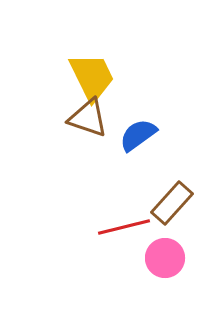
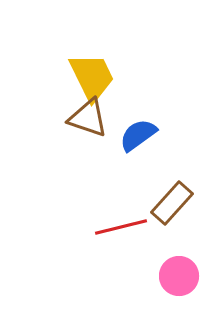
red line: moved 3 px left
pink circle: moved 14 px right, 18 px down
